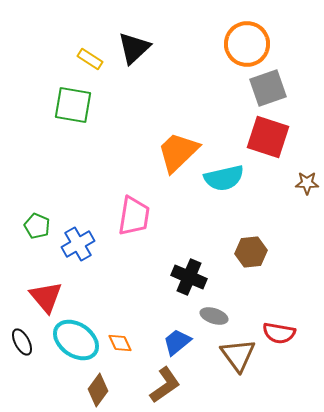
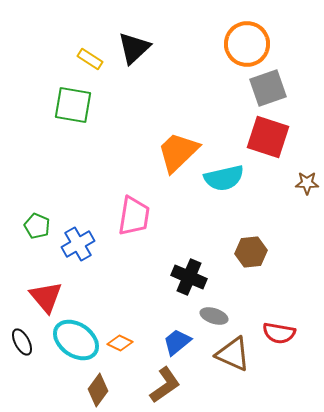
orange diamond: rotated 40 degrees counterclockwise
brown triangle: moved 5 px left, 1 px up; rotated 30 degrees counterclockwise
